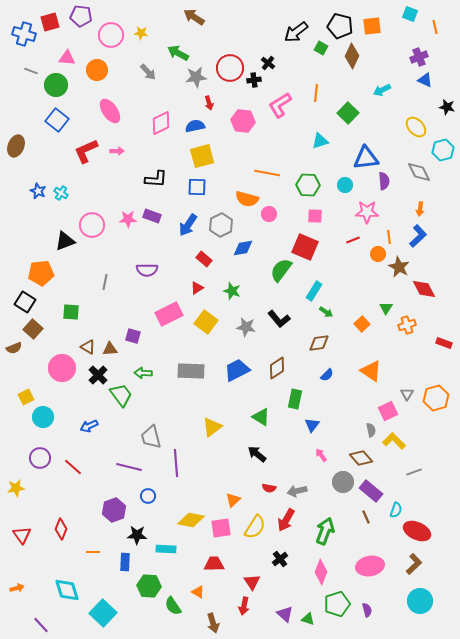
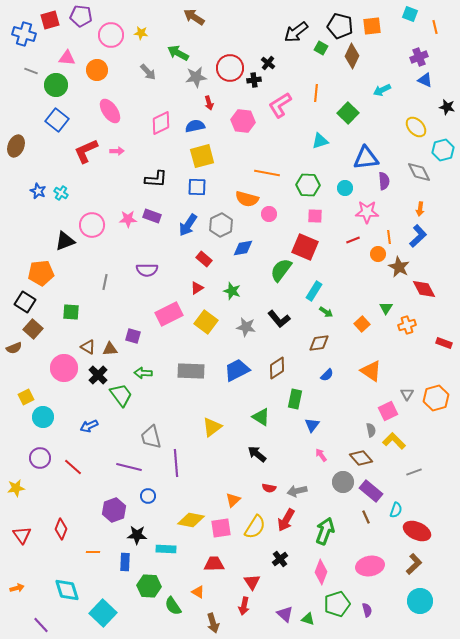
red square at (50, 22): moved 2 px up
cyan circle at (345, 185): moved 3 px down
pink circle at (62, 368): moved 2 px right
